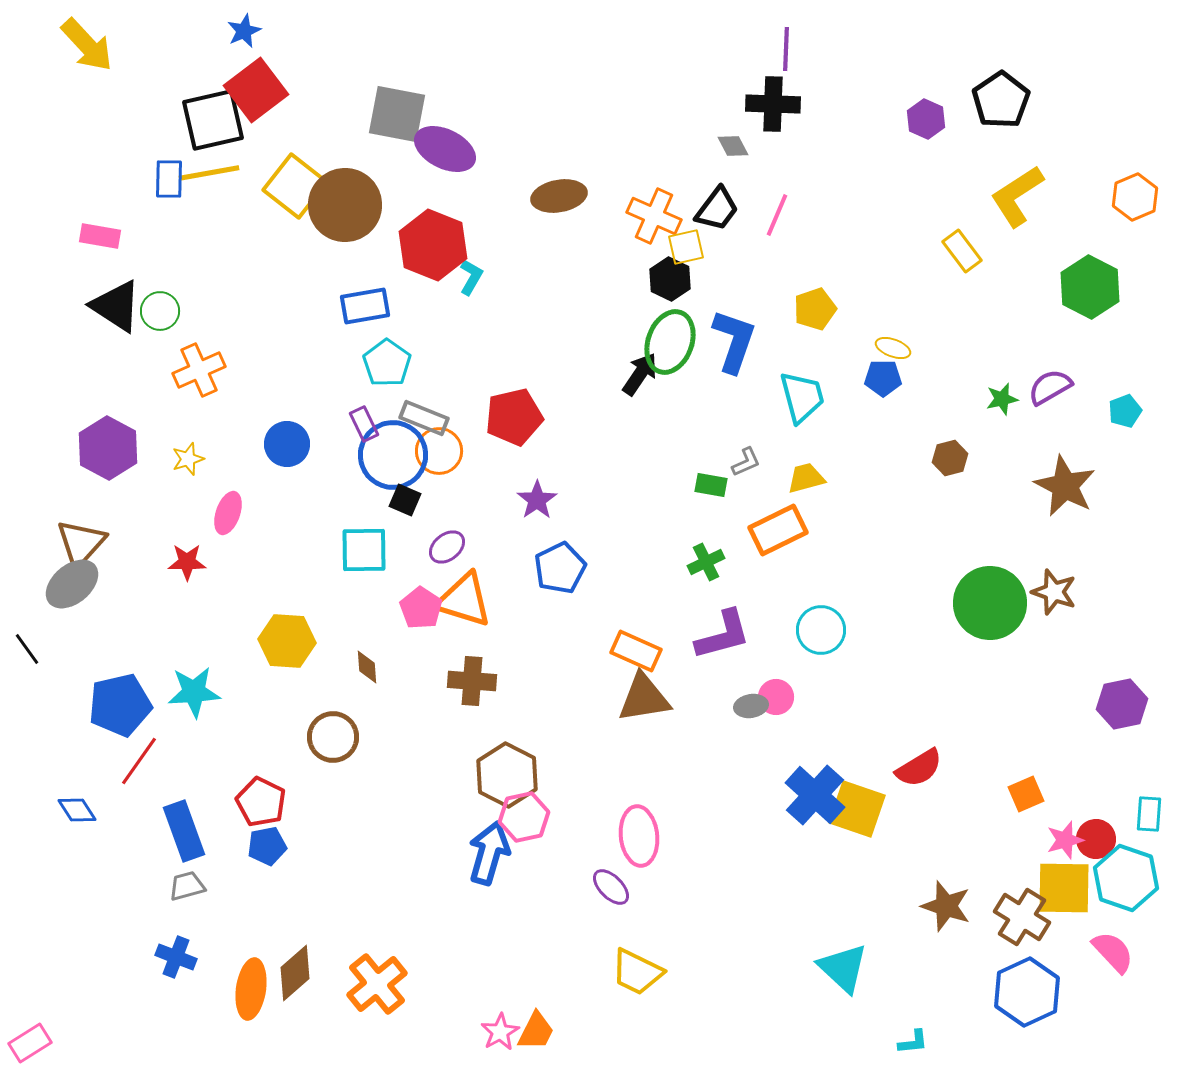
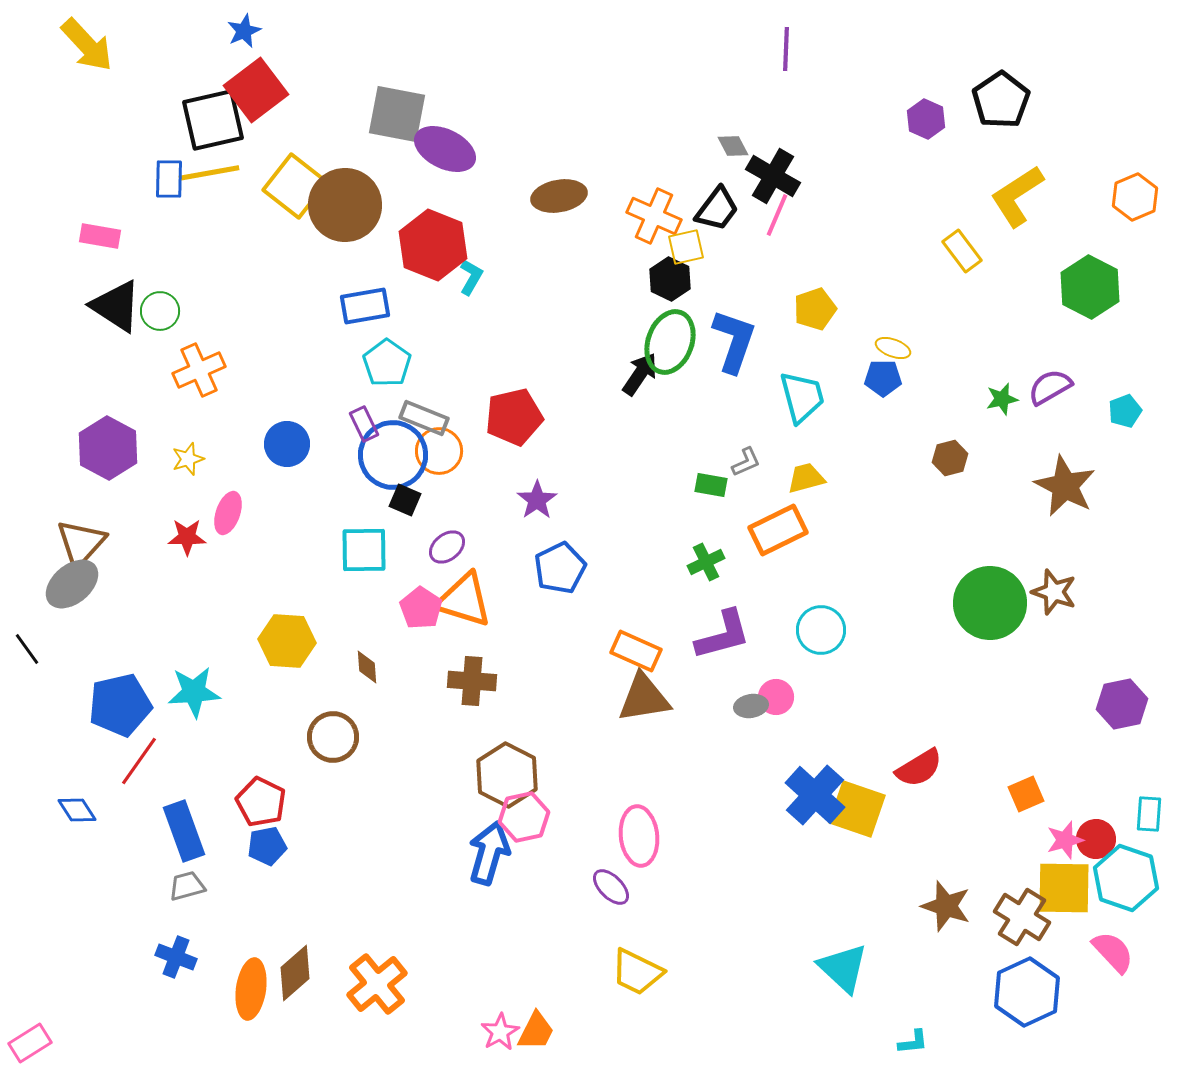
black cross at (773, 104): moved 72 px down; rotated 28 degrees clockwise
red star at (187, 562): moved 25 px up
